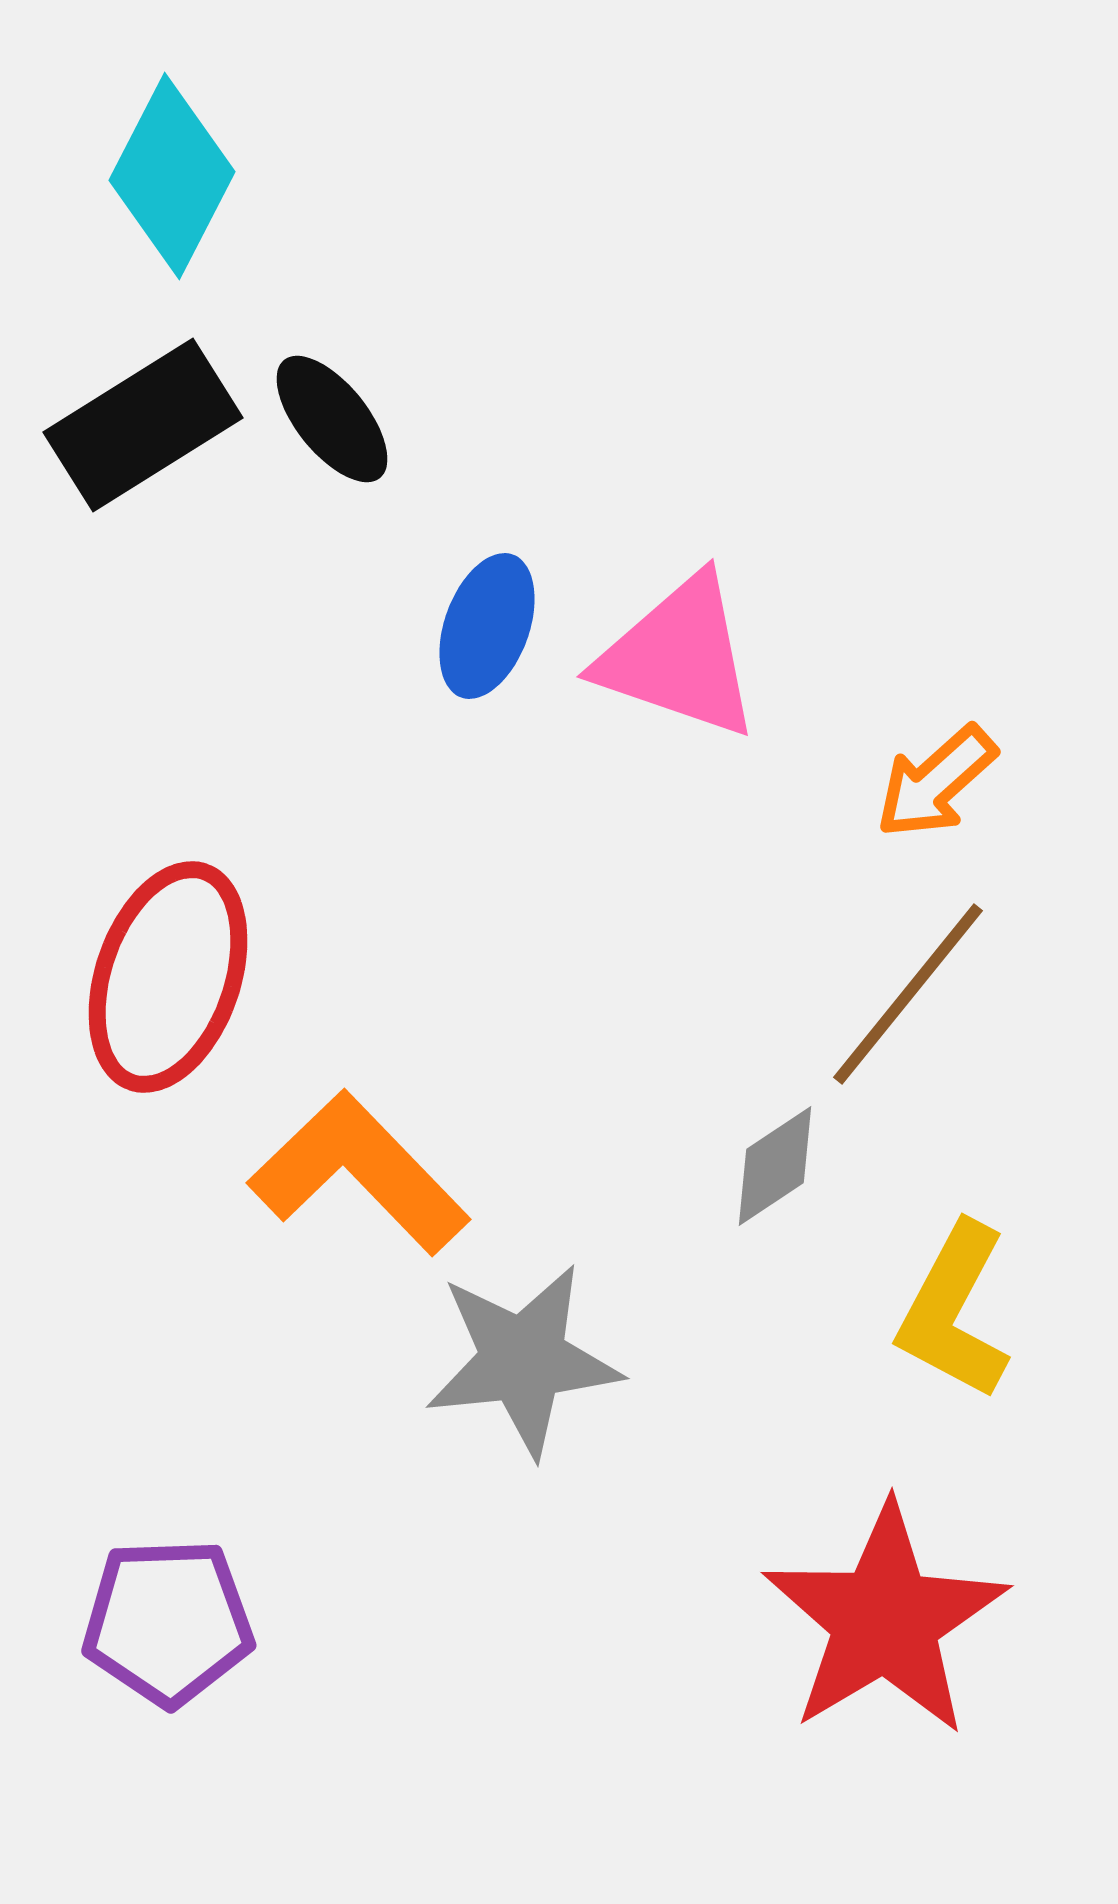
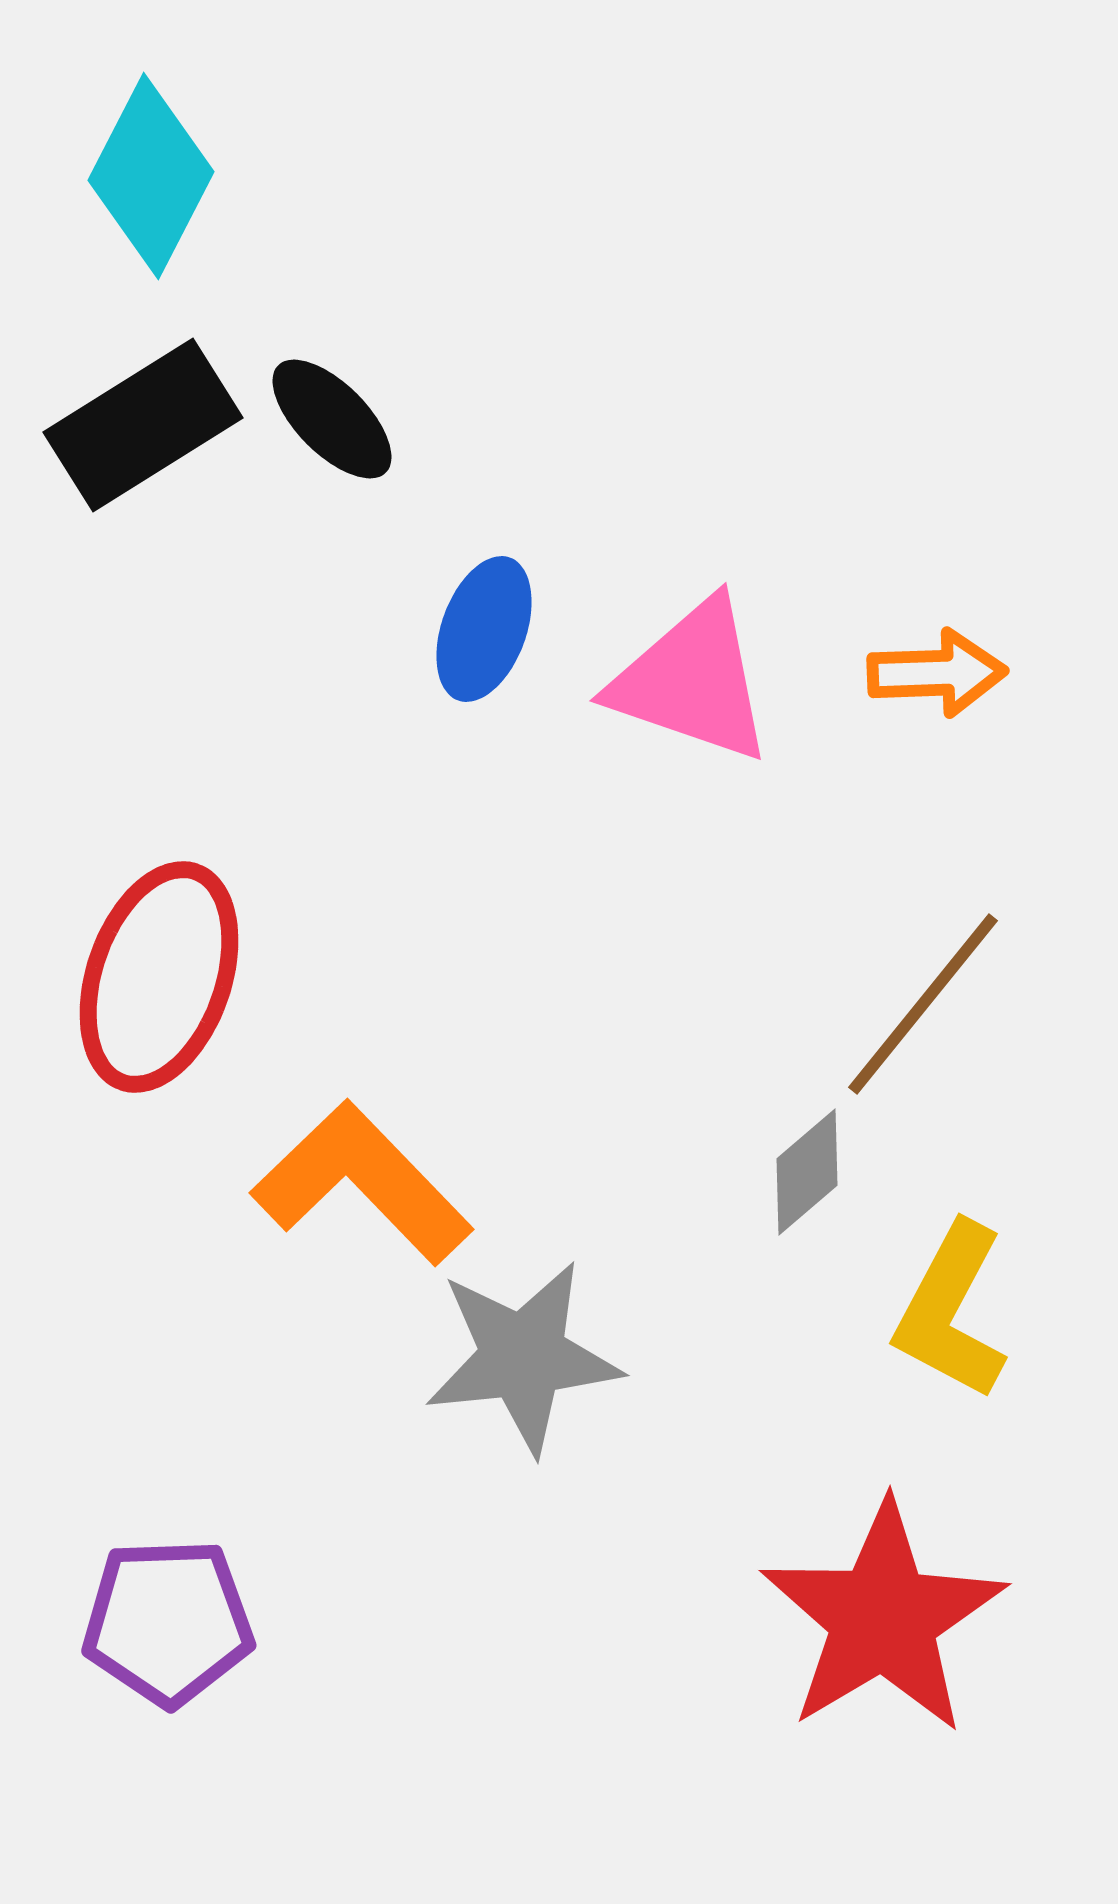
cyan diamond: moved 21 px left
black ellipse: rotated 6 degrees counterclockwise
blue ellipse: moved 3 px left, 3 px down
pink triangle: moved 13 px right, 24 px down
orange arrow: moved 1 px right, 109 px up; rotated 140 degrees counterclockwise
red ellipse: moved 9 px left
brown line: moved 15 px right, 10 px down
gray diamond: moved 32 px right, 6 px down; rotated 7 degrees counterclockwise
orange L-shape: moved 3 px right, 10 px down
yellow L-shape: moved 3 px left
gray star: moved 3 px up
red star: moved 2 px left, 2 px up
